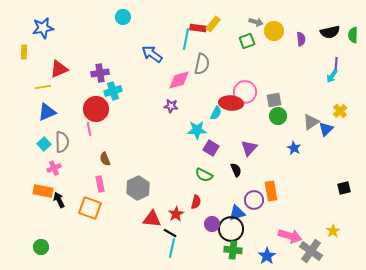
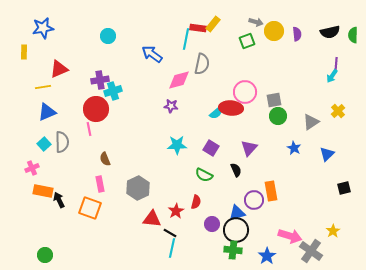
cyan circle at (123, 17): moved 15 px left, 19 px down
purple semicircle at (301, 39): moved 4 px left, 5 px up
purple cross at (100, 73): moved 7 px down
red ellipse at (231, 103): moved 5 px down
yellow cross at (340, 111): moved 2 px left
cyan semicircle at (216, 113): rotated 24 degrees clockwise
blue triangle at (326, 129): moved 1 px right, 25 px down
cyan star at (197, 130): moved 20 px left, 15 px down
pink cross at (54, 168): moved 22 px left
red star at (176, 214): moved 3 px up
black circle at (231, 229): moved 5 px right, 1 px down
green circle at (41, 247): moved 4 px right, 8 px down
